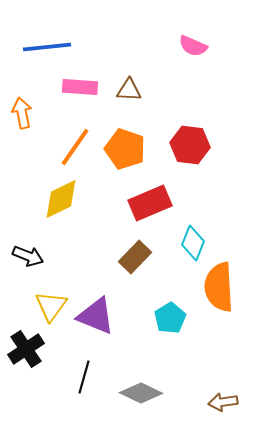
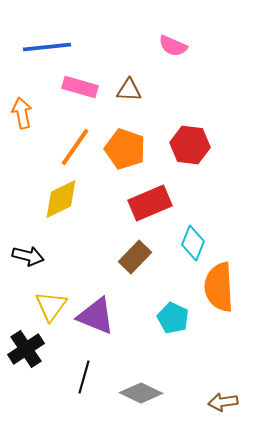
pink semicircle: moved 20 px left
pink rectangle: rotated 12 degrees clockwise
black arrow: rotated 8 degrees counterclockwise
cyan pentagon: moved 3 px right; rotated 16 degrees counterclockwise
